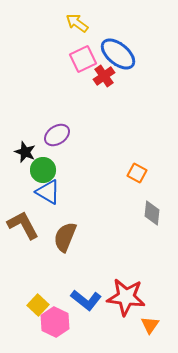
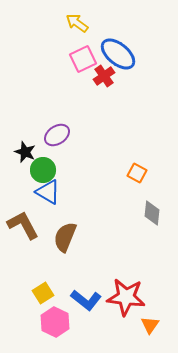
yellow square: moved 5 px right, 12 px up; rotated 15 degrees clockwise
